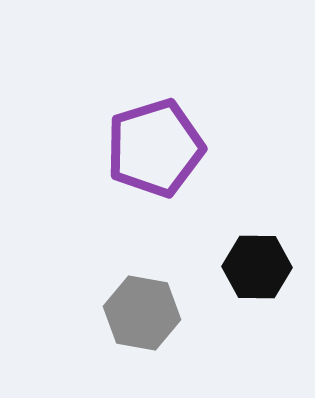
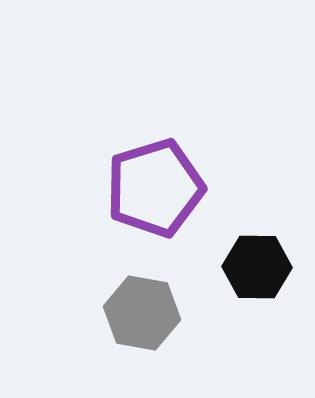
purple pentagon: moved 40 px down
